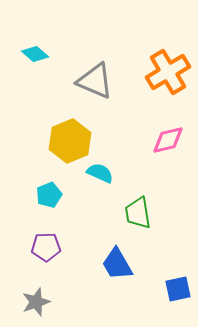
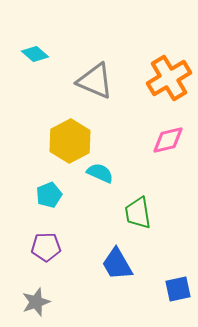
orange cross: moved 1 px right, 6 px down
yellow hexagon: rotated 6 degrees counterclockwise
